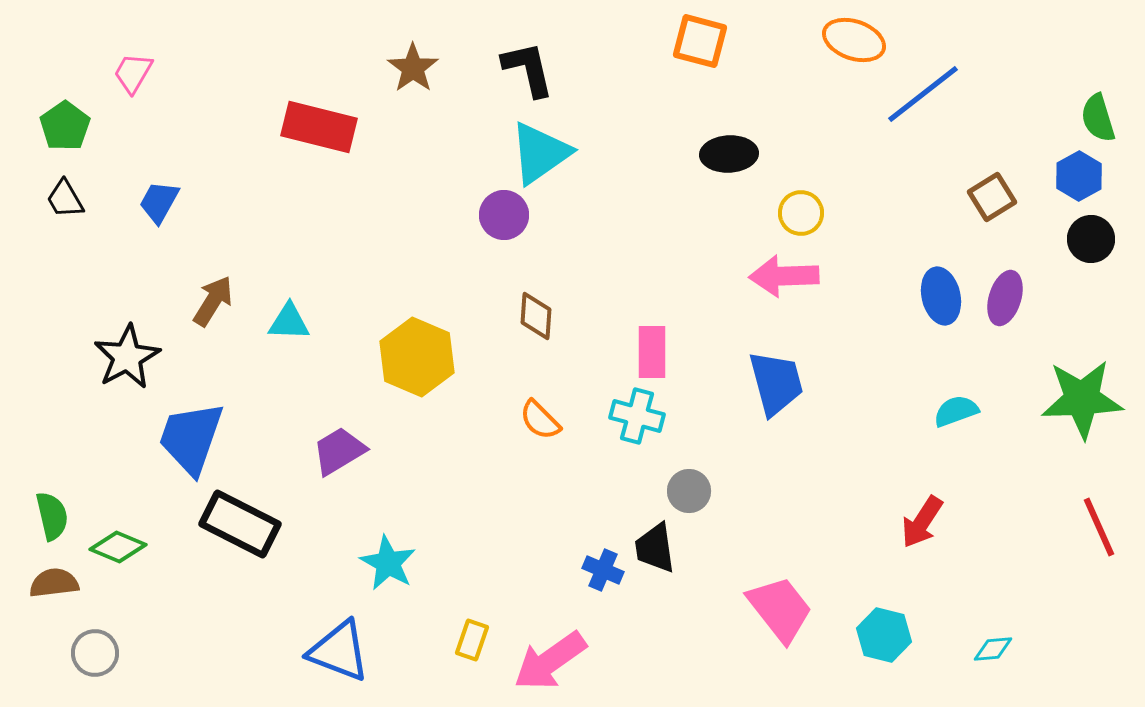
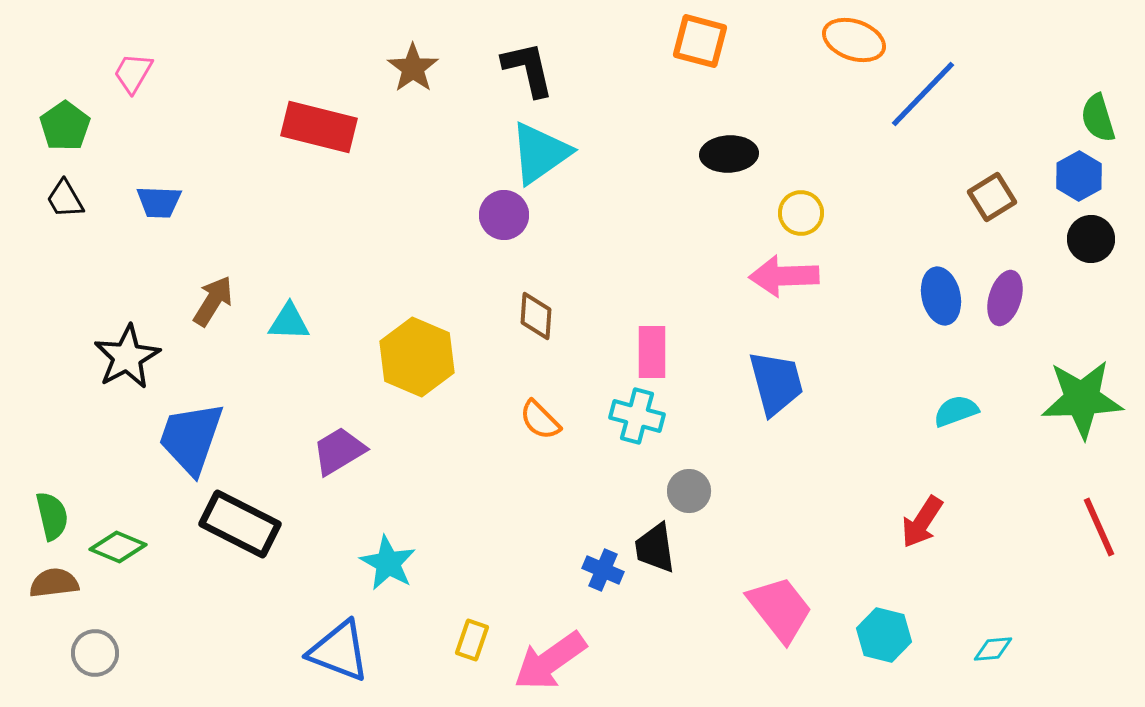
blue line at (923, 94): rotated 8 degrees counterclockwise
blue trapezoid at (159, 202): rotated 117 degrees counterclockwise
